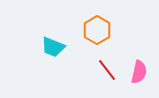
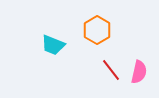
cyan trapezoid: moved 2 px up
red line: moved 4 px right
